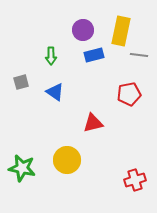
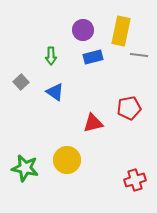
blue rectangle: moved 1 px left, 2 px down
gray square: rotated 28 degrees counterclockwise
red pentagon: moved 14 px down
green star: moved 3 px right
